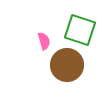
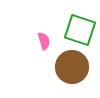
brown circle: moved 5 px right, 2 px down
